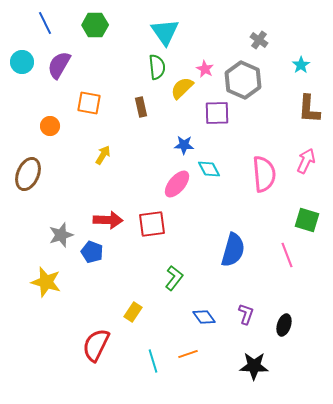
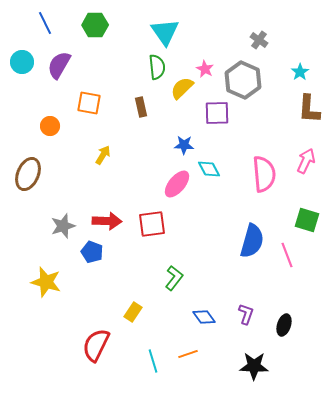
cyan star: moved 1 px left, 7 px down
red arrow: moved 1 px left, 1 px down
gray star: moved 2 px right, 9 px up
blue semicircle: moved 19 px right, 9 px up
